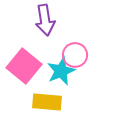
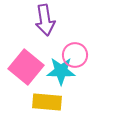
pink square: moved 2 px right, 1 px down
cyan star: rotated 24 degrees clockwise
